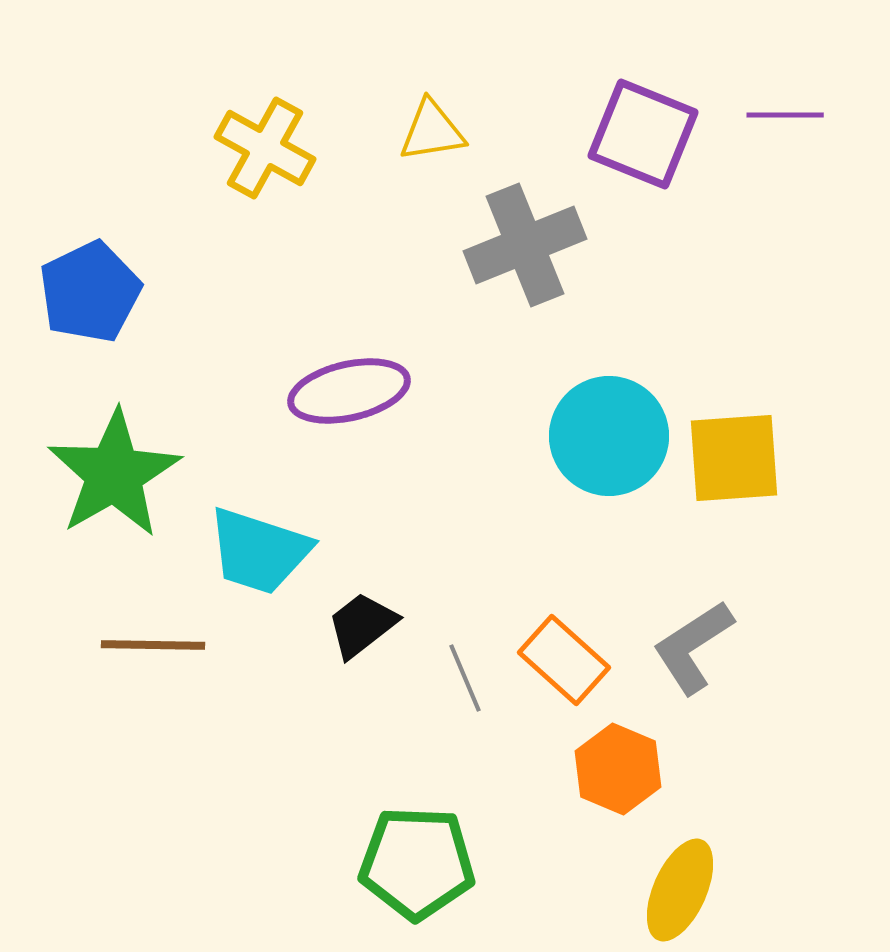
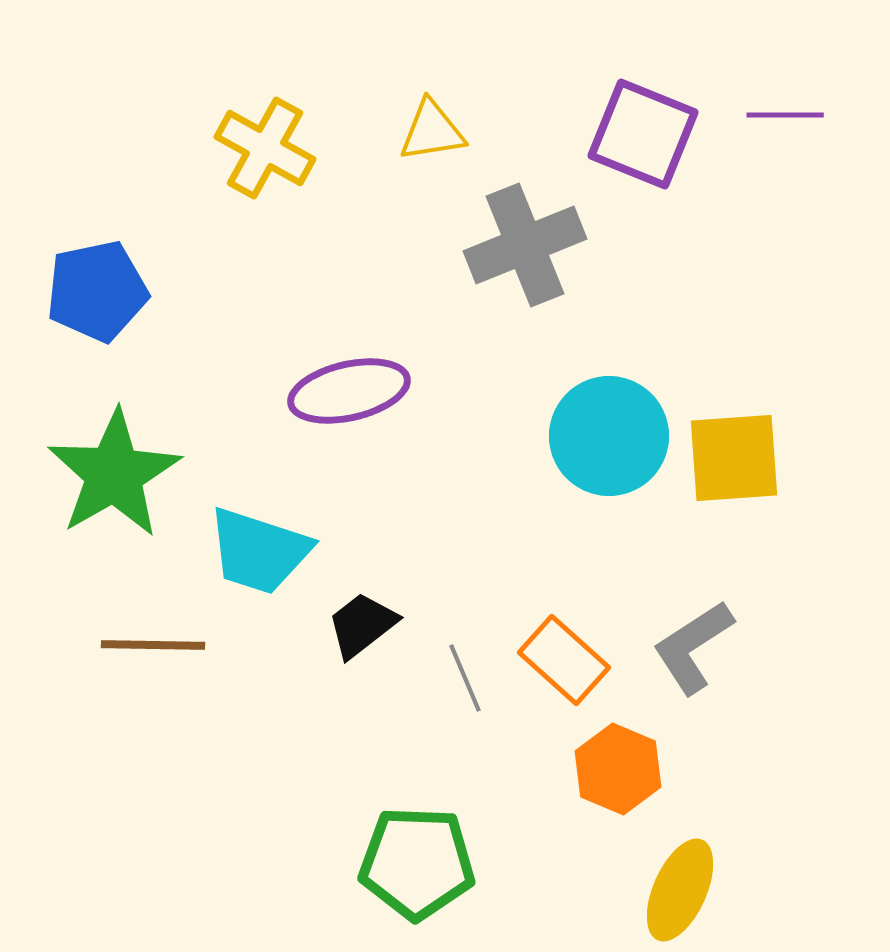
blue pentagon: moved 7 px right, 1 px up; rotated 14 degrees clockwise
